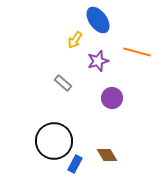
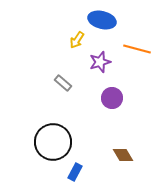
blue ellipse: moved 4 px right; rotated 40 degrees counterclockwise
yellow arrow: moved 2 px right
orange line: moved 3 px up
purple star: moved 2 px right, 1 px down
black circle: moved 1 px left, 1 px down
brown diamond: moved 16 px right
blue rectangle: moved 8 px down
